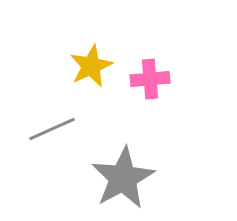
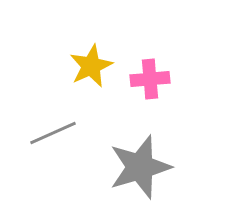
gray line: moved 1 px right, 4 px down
gray star: moved 17 px right, 11 px up; rotated 12 degrees clockwise
